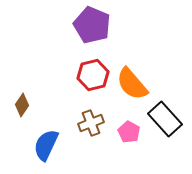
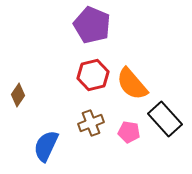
brown diamond: moved 4 px left, 10 px up
pink pentagon: rotated 20 degrees counterclockwise
blue semicircle: moved 1 px down
